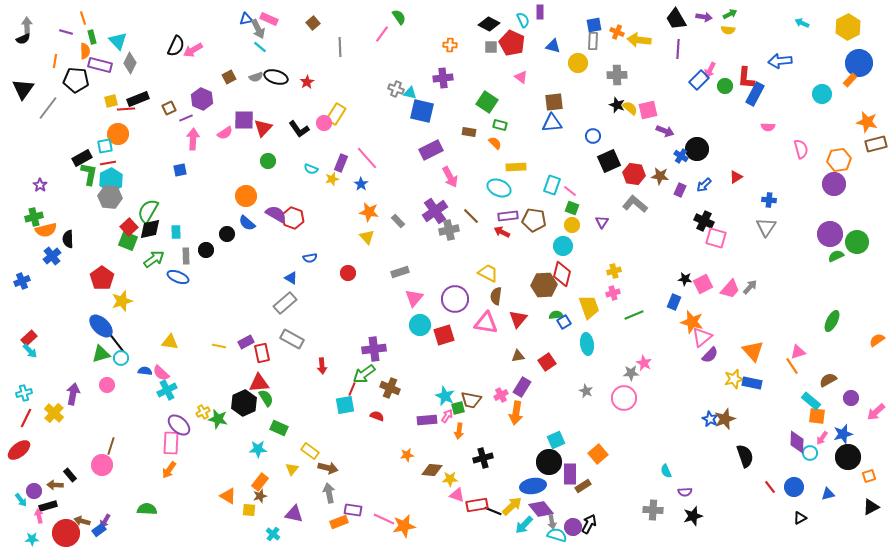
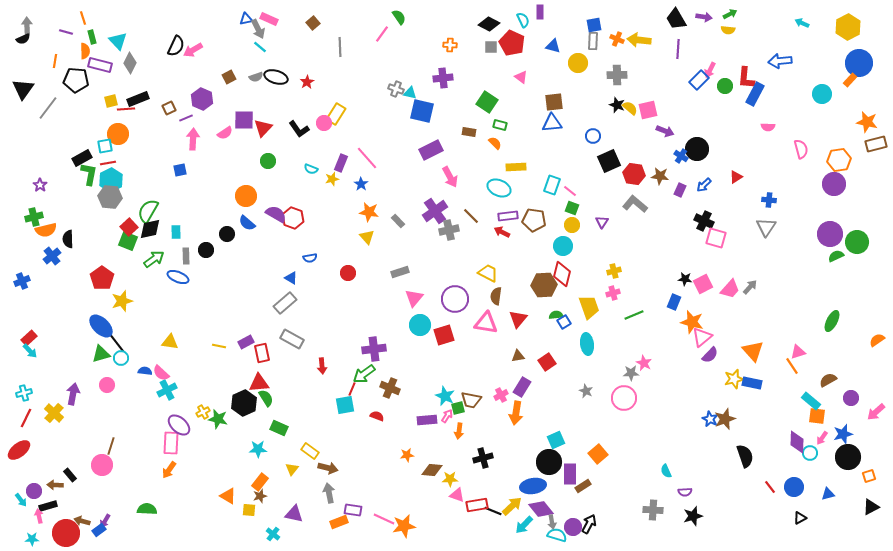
orange cross at (617, 32): moved 7 px down
